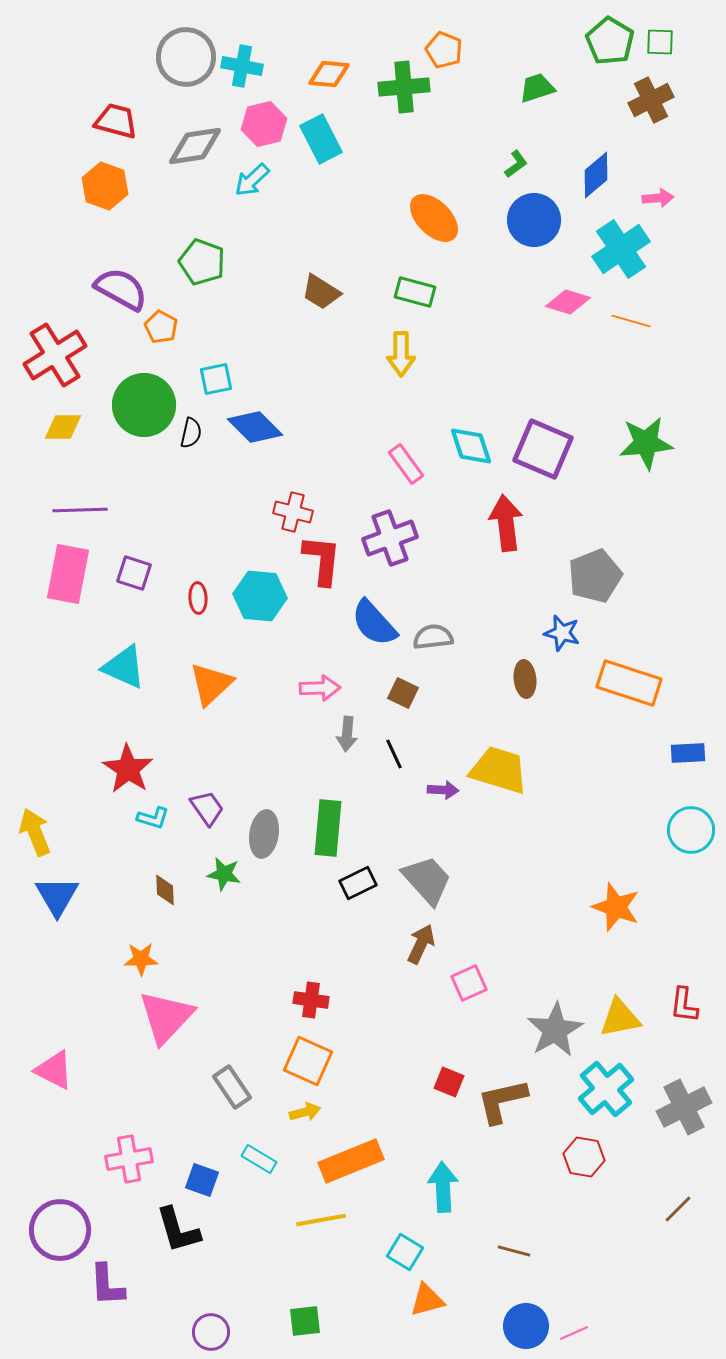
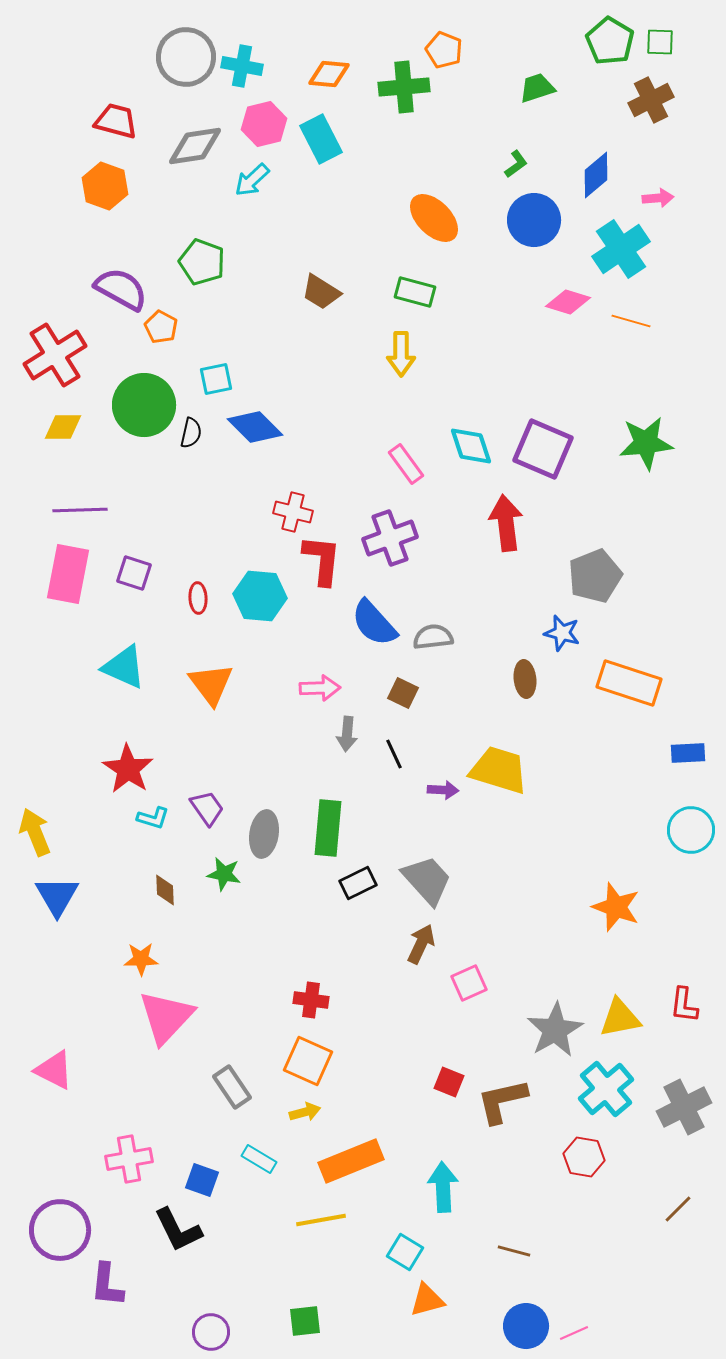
orange triangle at (211, 684): rotated 24 degrees counterclockwise
black L-shape at (178, 1230): rotated 10 degrees counterclockwise
purple L-shape at (107, 1285): rotated 9 degrees clockwise
